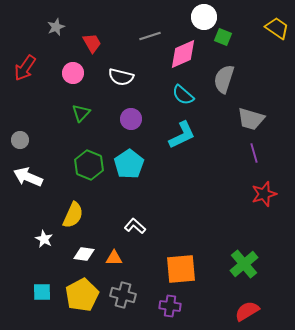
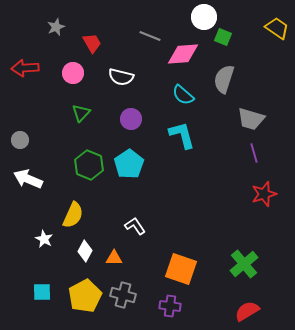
gray line: rotated 40 degrees clockwise
pink diamond: rotated 20 degrees clockwise
red arrow: rotated 52 degrees clockwise
cyan L-shape: rotated 80 degrees counterclockwise
white arrow: moved 2 px down
white L-shape: rotated 15 degrees clockwise
white diamond: moved 1 px right, 3 px up; rotated 70 degrees counterclockwise
orange square: rotated 24 degrees clockwise
yellow pentagon: moved 3 px right, 1 px down
